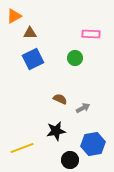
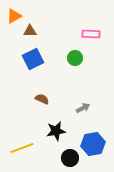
brown triangle: moved 2 px up
brown semicircle: moved 18 px left
black circle: moved 2 px up
